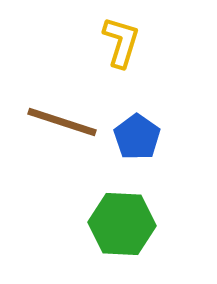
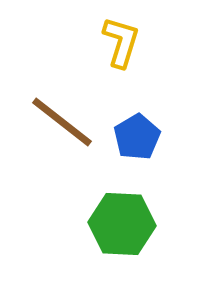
brown line: rotated 20 degrees clockwise
blue pentagon: rotated 6 degrees clockwise
